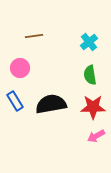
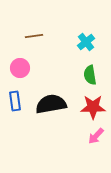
cyan cross: moved 3 px left
blue rectangle: rotated 24 degrees clockwise
pink arrow: rotated 18 degrees counterclockwise
